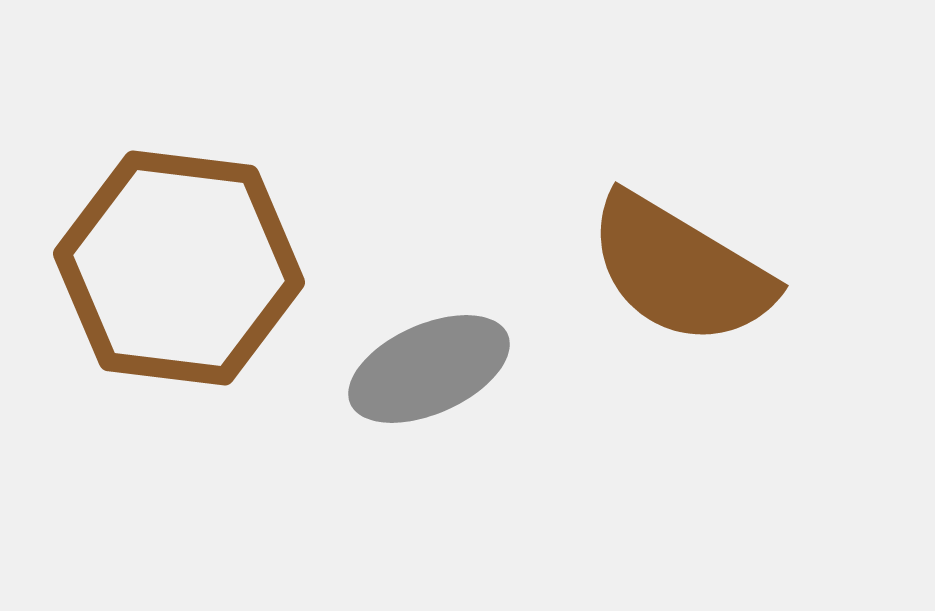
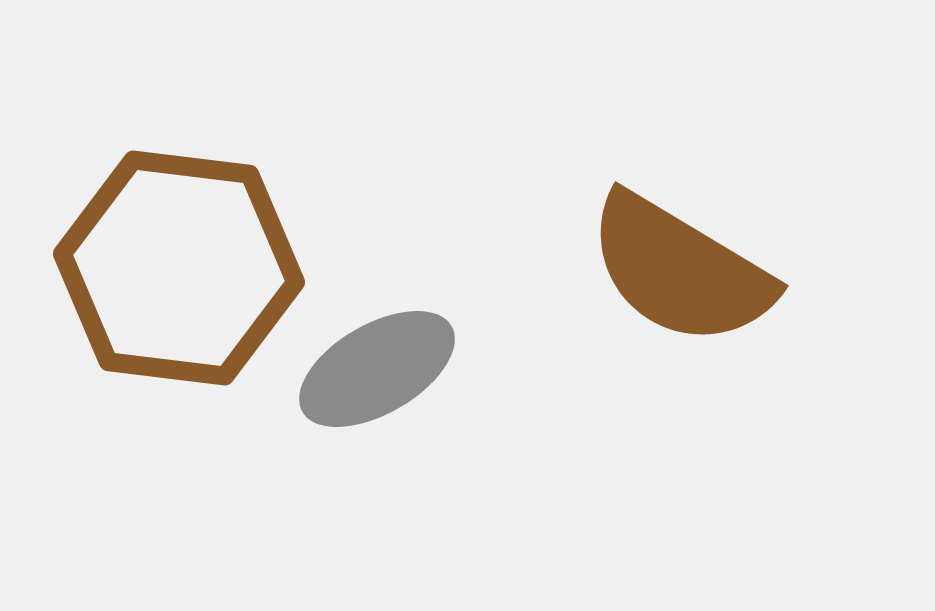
gray ellipse: moved 52 px left; rotated 6 degrees counterclockwise
